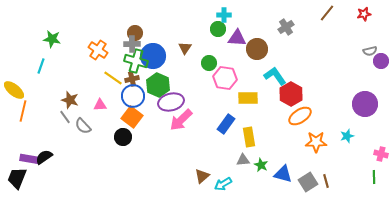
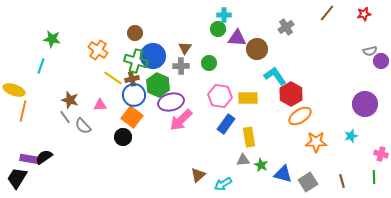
gray cross at (132, 44): moved 49 px right, 22 px down
pink hexagon at (225, 78): moved 5 px left, 18 px down
yellow ellipse at (14, 90): rotated 20 degrees counterclockwise
blue circle at (133, 96): moved 1 px right, 1 px up
cyan star at (347, 136): moved 4 px right
brown triangle at (202, 176): moved 4 px left, 1 px up
black trapezoid at (17, 178): rotated 10 degrees clockwise
brown line at (326, 181): moved 16 px right
